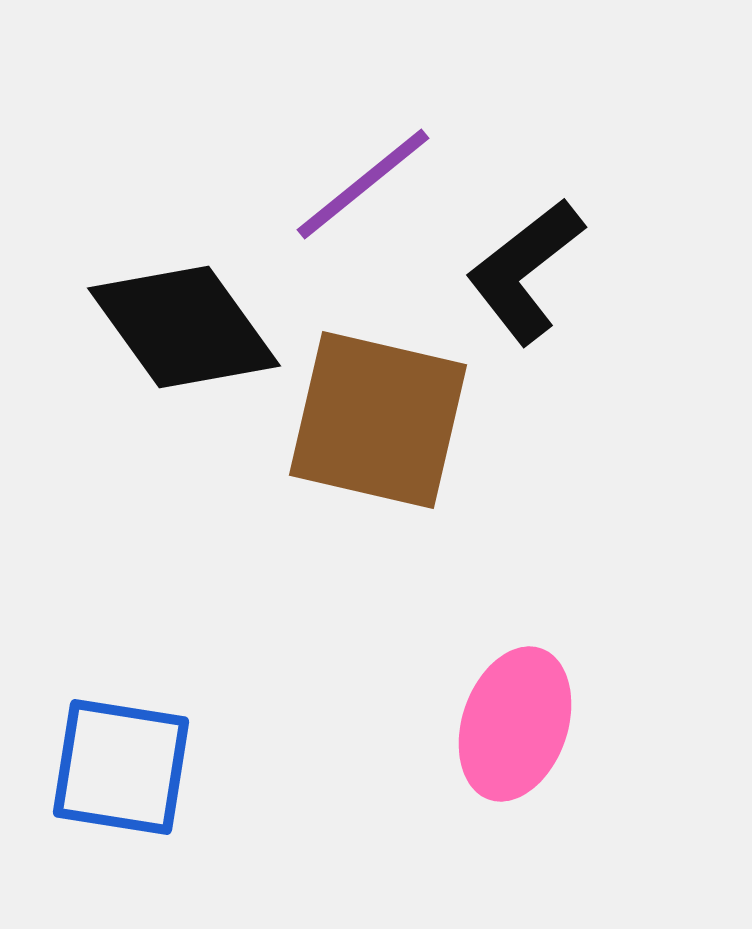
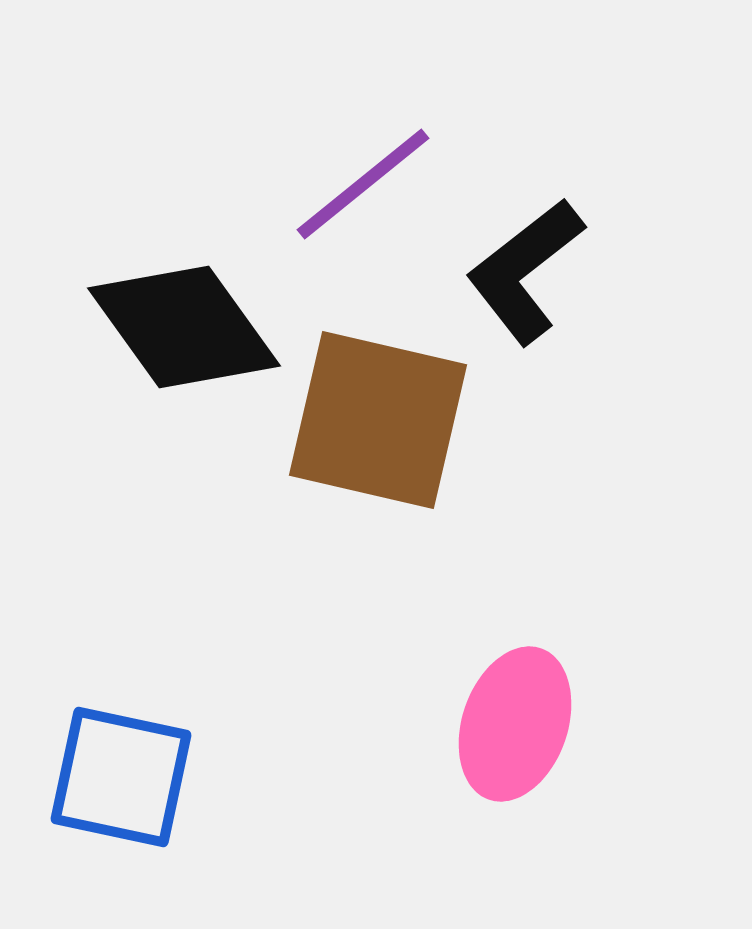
blue square: moved 10 px down; rotated 3 degrees clockwise
